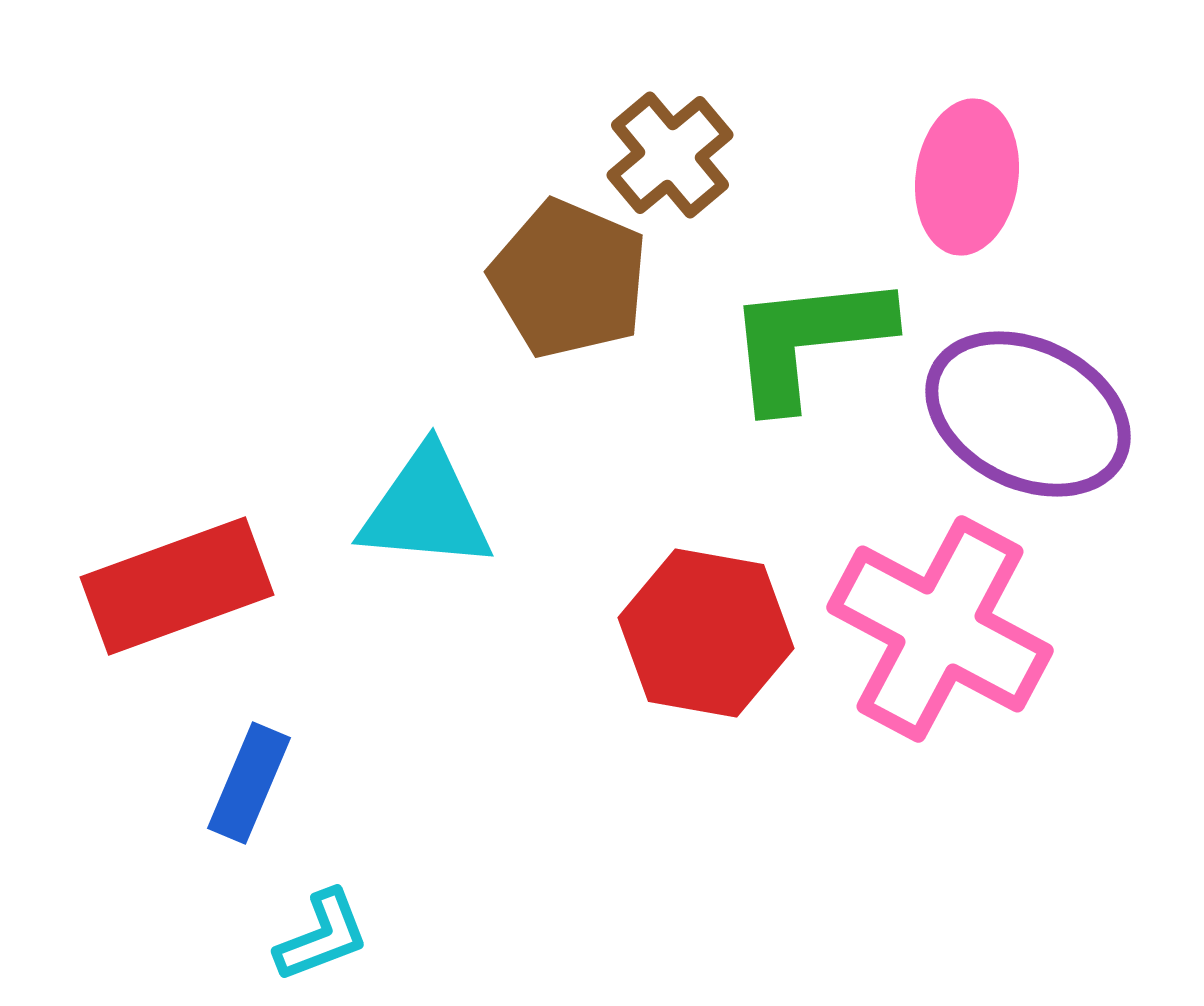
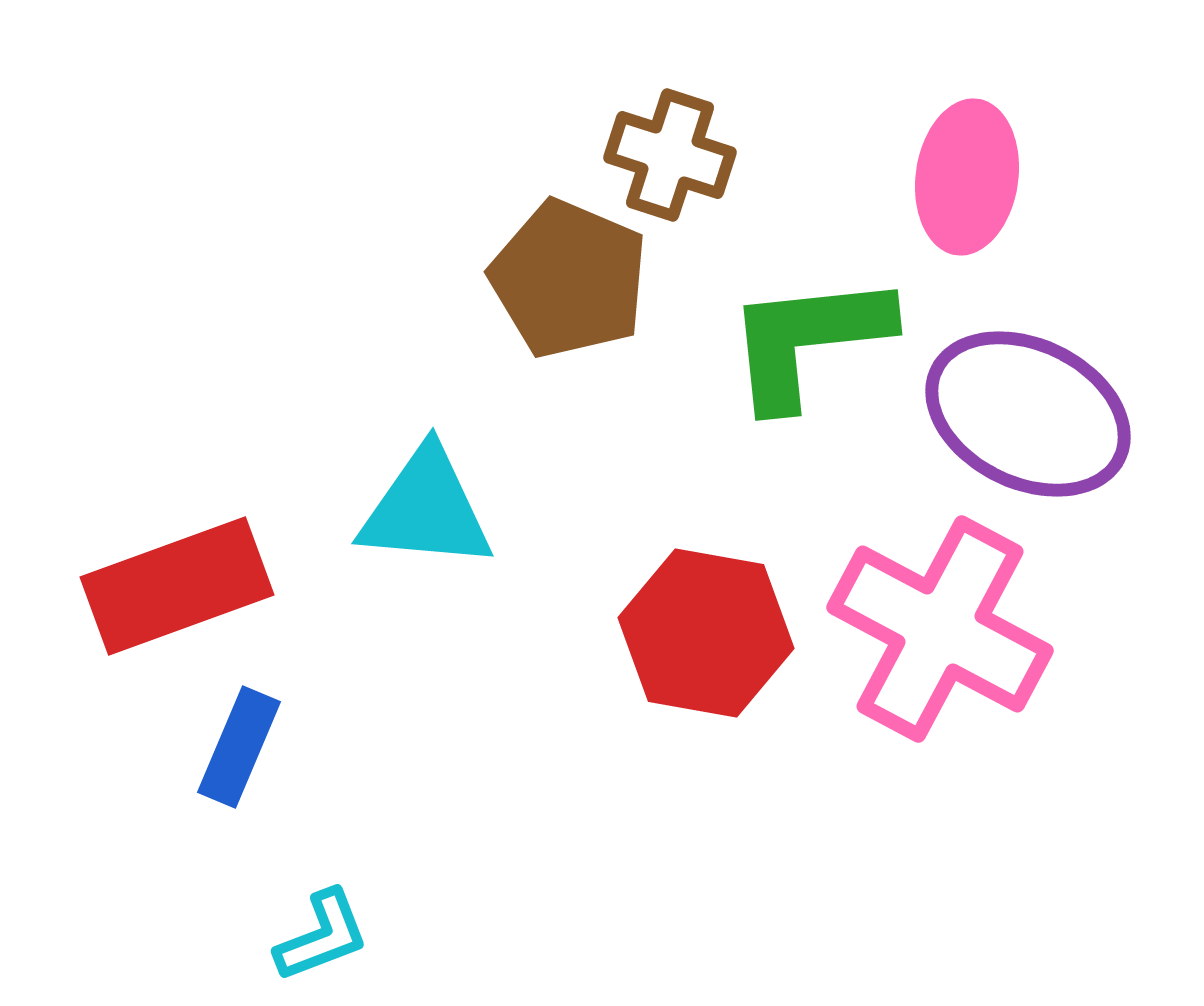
brown cross: rotated 32 degrees counterclockwise
blue rectangle: moved 10 px left, 36 px up
